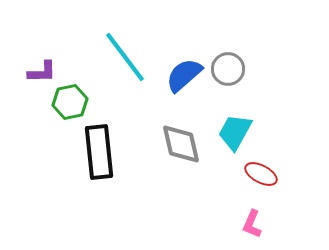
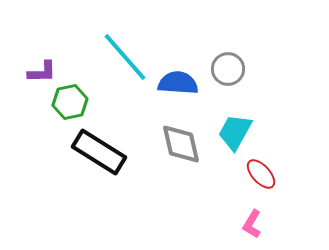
cyan line: rotated 4 degrees counterclockwise
blue semicircle: moved 6 px left, 8 px down; rotated 45 degrees clockwise
black rectangle: rotated 52 degrees counterclockwise
red ellipse: rotated 20 degrees clockwise
pink L-shape: rotated 8 degrees clockwise
